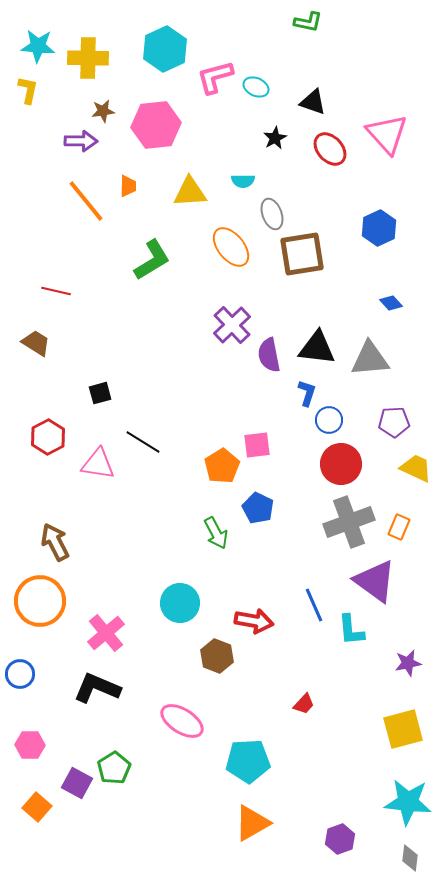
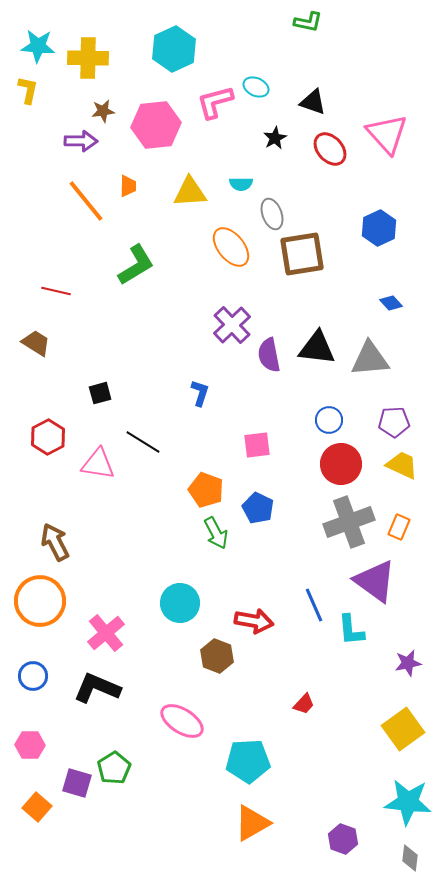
cyan hexagon at (165, 49): moved 9 px right
pink L-shape at (215, 77): moved 25 px down
cyan semicircle at (243, 181): moved 2 px left, 3 px down
green L-shape at (152, 260): moved 16 px left, 5 px down
blue L-shape at (307, 393): moved 107 px left
orange pentagon at (222, 466): moved 16 px left, 24 px down; rotated 20 degrees counterclockwise
yellow trapezoid at (416, 468): moved 14 px left, 3 px up
blue circle at (20, 674): moved 13 px right, 2 px down
yellow square at (403, 729): rotated 21 degrees counterclockwise
purple square at (77, 783): rotated 12 degrees counterclockwise
purple hexagon at (340, 839): moved 3 px right; rotated 20 degrees counterclockwise
